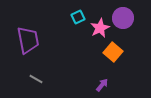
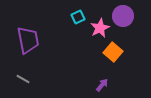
purple circle: moved 2 px up
gray line: moved 13 px left
